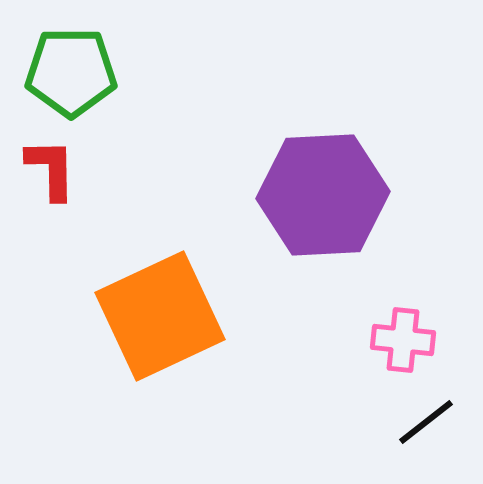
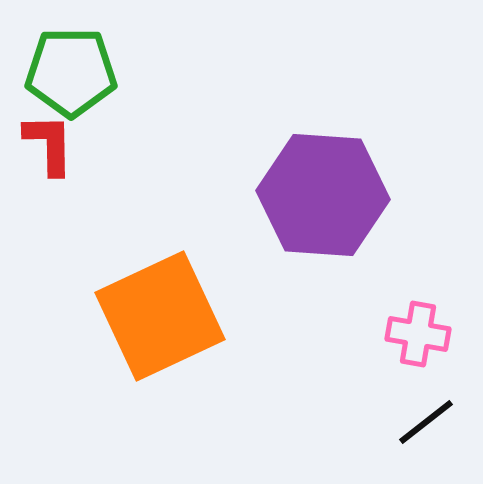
red L-shape: moved 2 px left, 25 px up
purple hexagon: rotated 7 degrees clockwise
pink cross: moved 15 px right, 6 px up; rotated 4 degrees clockwise
